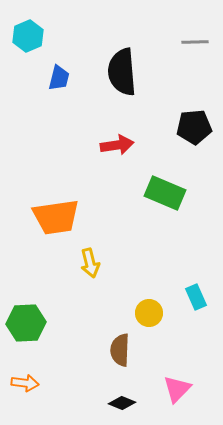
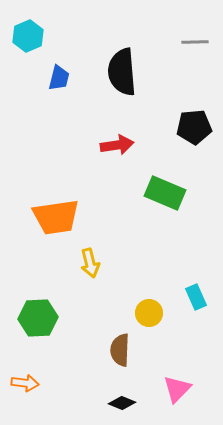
green hexagon: moved 12 px right, 5 px up
